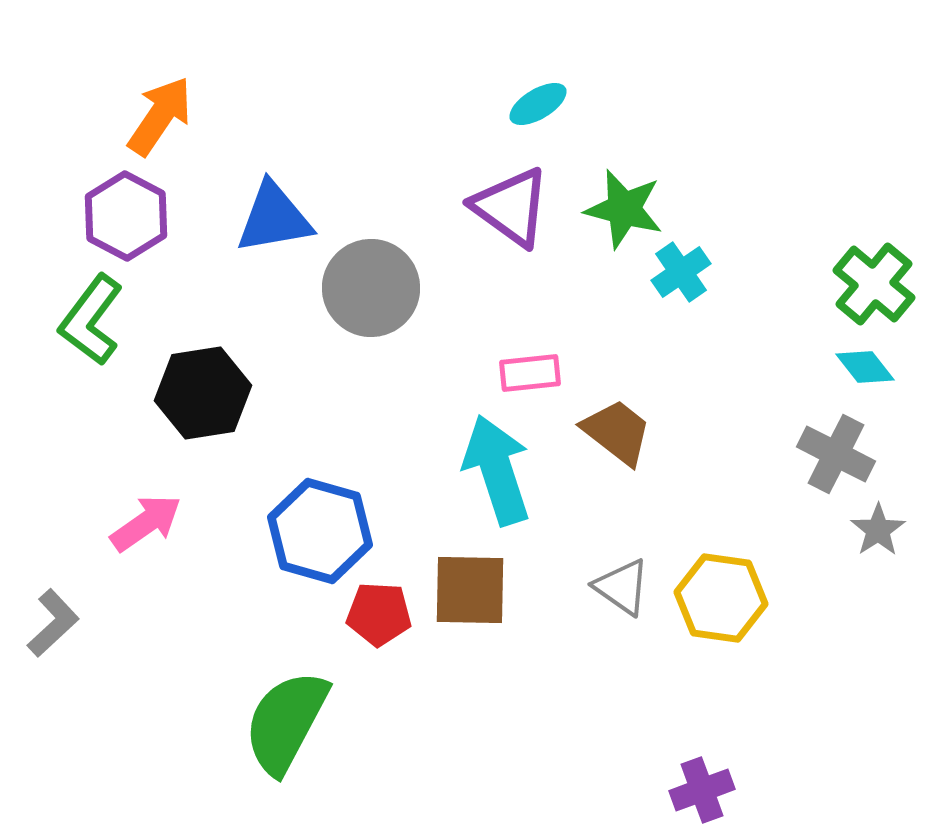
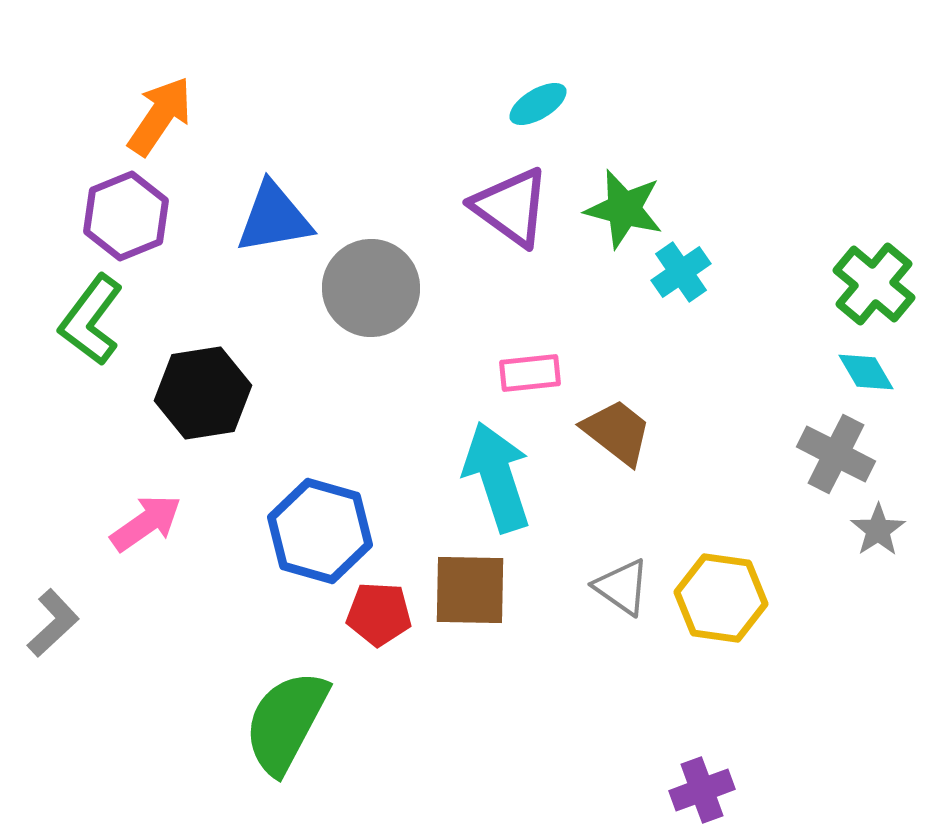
purple hexagon: rotated 10 degrees clockwise
cyan diamond: moved 1 px right, 5 px down; rotated 8 degrees clockwise
cyan arrow: moved 7 px down
